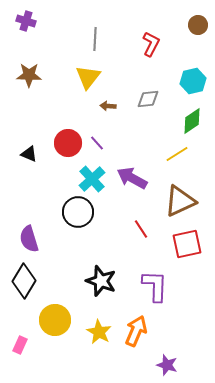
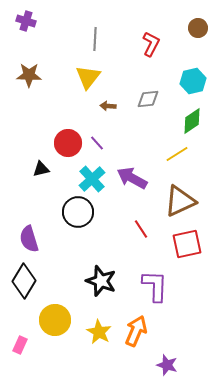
brown circle: moved 3 px down
black triangle: moved 12 px right, 15 px down; rotated 36 degrees counterclockwise
